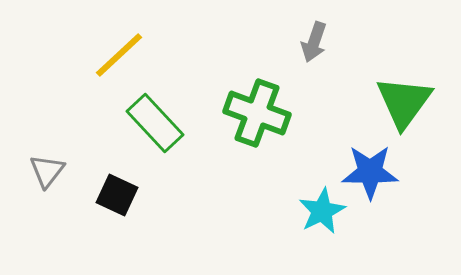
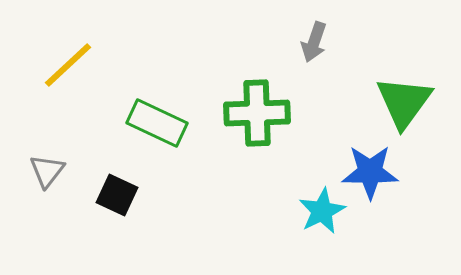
yellow line: moved 51 px left, 10 px down
green cross: rotated 22 degrees counterclockwise
green rectangle: moved 2 px right; rotated 22 degrees counterclockwise
